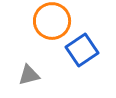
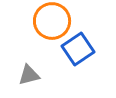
blue square: moved 4 px left, 1 px up
